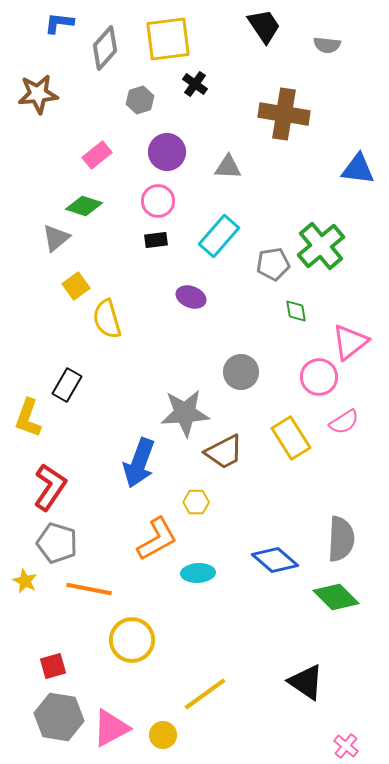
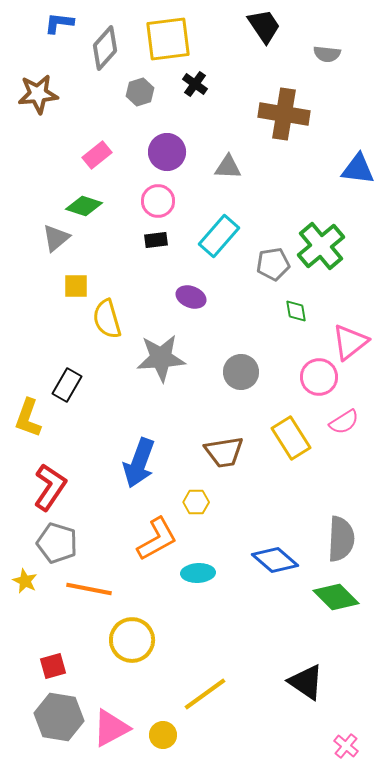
gray semicircle at (327, 45): moved 9 px down
gray hexagon at (140, 100): moved 8 px up
yellow square at (76, 286): rotated 36 degrees clockwise
gray star at (185, 413): moved 24 px left, 55 px up
brown trapezoid at (224, 452): rotated 18 degrees clockwise
